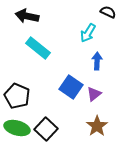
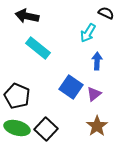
black semicircle: moved 2 px left, 1 px down
